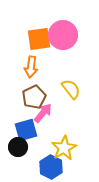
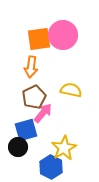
yellow semicircle: moved 1 px down; rotated 40 degrees counterclockwise
